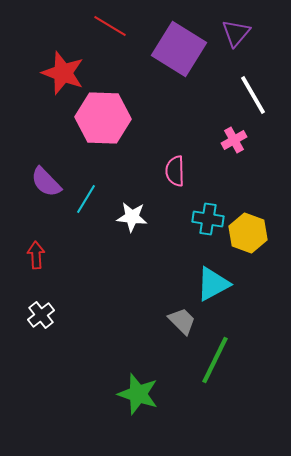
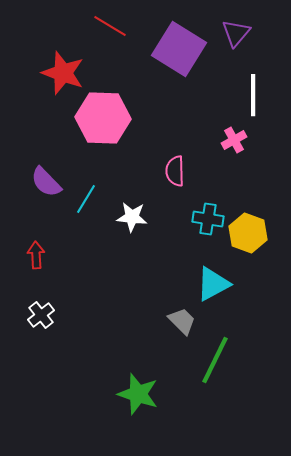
white line: rotated 30 degrees clockwise
